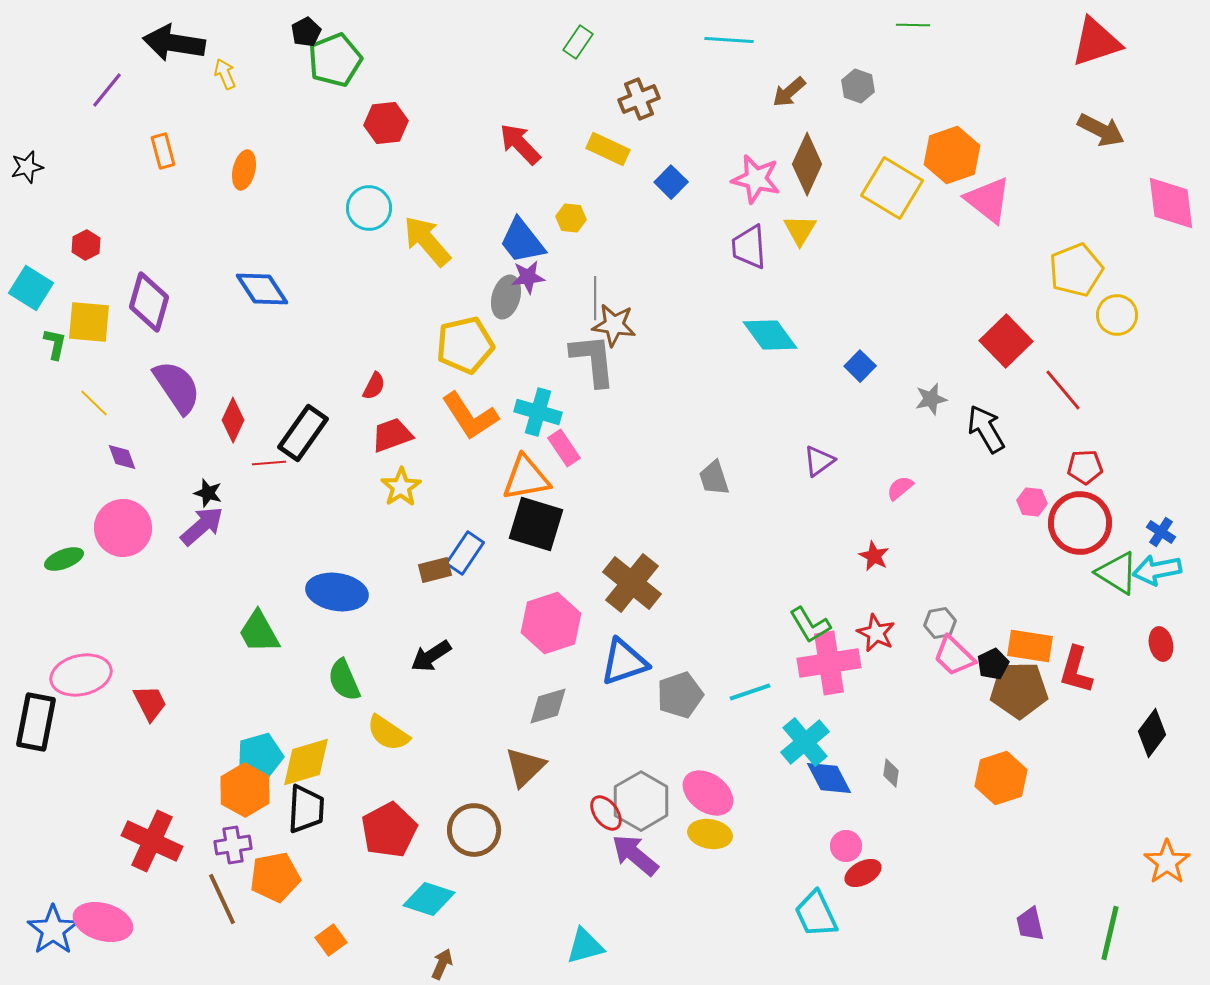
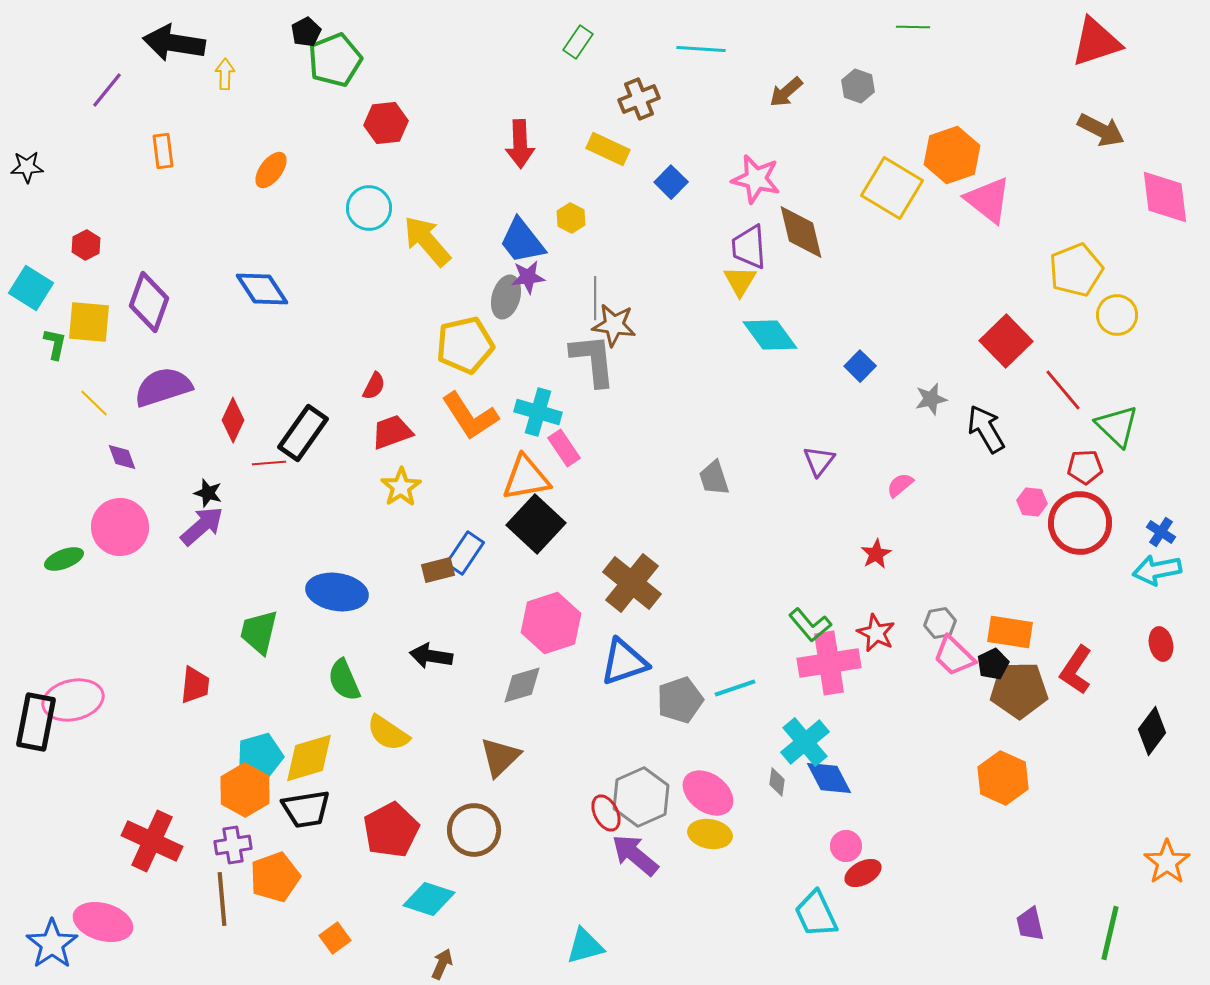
green line at (913, 25): moved 2 px down
cyan line at (729, 40): moved 28 px left, 9 px down
yellow arrow at (225, 74): rotated 24 degrees clockwise
brown arrow at (789, 92): moved 3 px left
red arrow at (520, 144): rotated 138 degrees counterclockwise
orange rectangle at (163, 151): rotated 8 degrees clockwise
brown diamond at (807, 164): moved 6 px left, 68 px down; rotated 38 degrees counterclockwise
black star at (27, 167): rotated 12 degrees clockwise
orange ellipse at (244, 170): moved 27 px right; rotated 24 degrees clockwise
pink diamond at (1171, 203): moved 6 px left, 6 px up
yellow hexagon at (571, 218): rotated 20 degrees clockwise
yellow triangle at (800, 230): moved 60 px left, 51 px down
purple diamond at (149, 302): rotated 4 degrees clockwise
purple semicircle at (177, 387): moved 14 px left; rotated 74 degrees counterclockwise
red trapezoid at (392, 435): moved 3 px up
purple triangle at (819, 461): rotated 16 degrees counterclockwise
pink semicircle at (900, 488): moved 3 px up
black square at (536, 524): rotated 26 degrees clockwise
pink circle at (123, 528): moved 3 px left, 1 px up
red star at (874, 556): moved 2 px right, 2 px up; rotated 16 degrees clockwise
brown rectangle at (435, 570): moved 3 px right
green triangle at (1117, 573): moved 147 px up; rotated 12 degrees clockwise
green L-shape at (810, 625): rotated 9 degrees counterclockwise
green trapezoid at (259, 632): rotated 42 degrees clockwise
orange rectangle at (1030, 646): moved 20 px left, 14 px up
black arrow at (431, 656): rotated 42 degrees clockwise
red L-shape at (1076, 670): rotated 18 degrees clockwise
pink ellipse at (81, 675): moved 8 px left, 25 px down
cyan line at (750, 692): moved 15 px left, 4 px up
gray pentagon at (680, 695): moved 5 px down
red trapezoid at (150, 703): moved 45 px right, 18 px up; rotated 33 degrees clockwise
gray diamond at (548, 706): moved 26 px left, 21 px up
black diamond at (1152, 733): moved 2 px up
yellow diamond at (306, 762): moved 3 px right, 4 px up
brown triangle at (525, 767): moved 25 px left, 10 px up
gray diamond at (891, 773): moved 114 px left, 9 px down
orange hexagon at (1001, 778): moved 2 px right; rotated 18 degrees counterclockwise
gray hexagon at (641, 801): moved 4 px up; rotated 6 degrees clockwise
black trapezoid at (306, 809): rotated 78 degrees clockwise
red ellipse at (606, 813): rotated 9 degrees clockwise
red pentagon at (389, 830): moved 2 px right
orange pentagon at (275, 877): rotated 9 degrees counterclockwise
brown line at (222, 899): rotated 20 degrees clockwise
blue star at (53, 930): moved 1 px left, 14 px down
orange square at (331, 940): moved 4 px right, 2 px up
